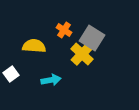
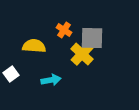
gray square: rotated 30 degrees counterclockwise
